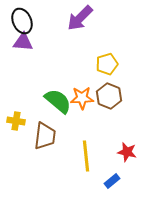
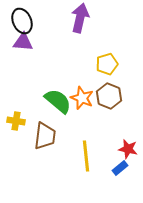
purple arrow: rotated 148 degrees clockwise
orange star: rotated 25 degrees clockwise
red star: moved 1 px right, 3 px up
blue rectangle: moved 8 px right, 13 px up
